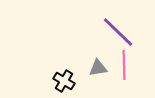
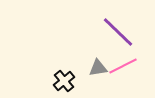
pink line: moved 1 px left, 1 px down; rotated 64 degrees clockwise
black cross: rotated 20 degrees clockwise
